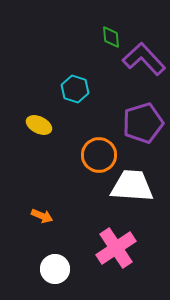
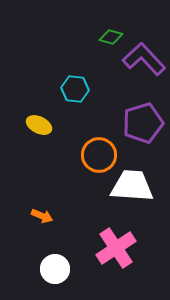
green diamond: rotated 70 degrees counterclockwise
cyan hexagon: rotated 12 degrees counterclockwise
